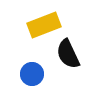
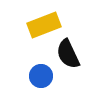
blue circle: moved 9 px right, 2 px down
